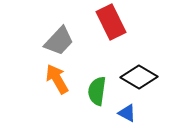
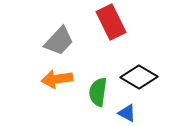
orange arrow: rotated 68 degrees counterclockwise
green semicircle: moved 1 px right, 1 px down
